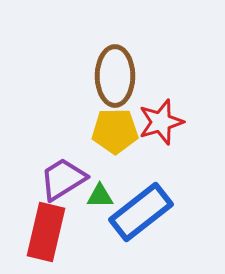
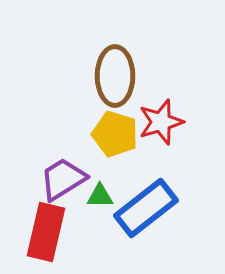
yellow pentagon: moved 3 px down; rotated 18 degrees clockwise
blue rectangle: moved 5 px right, 4 px up
